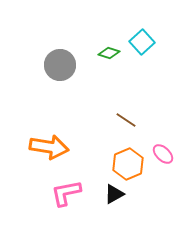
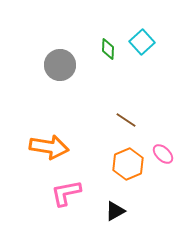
green diamond: moved 1 px left, 4 px up; rotated 75 degrees clockwise
black triangle: moved 1 px right, 17 px down
